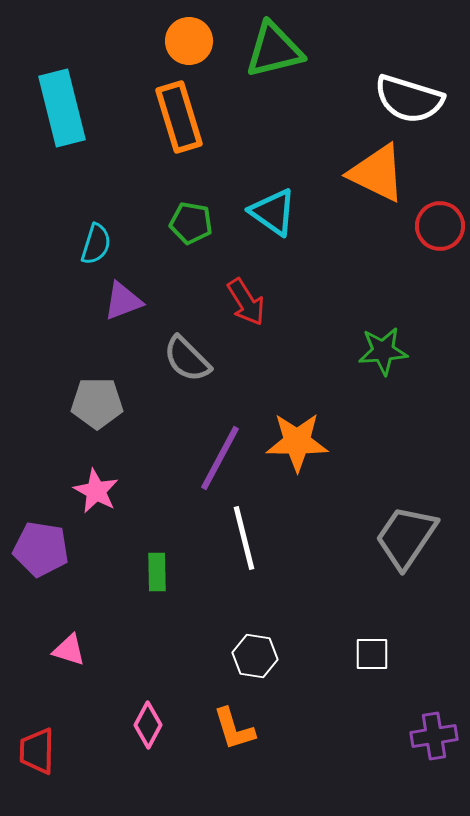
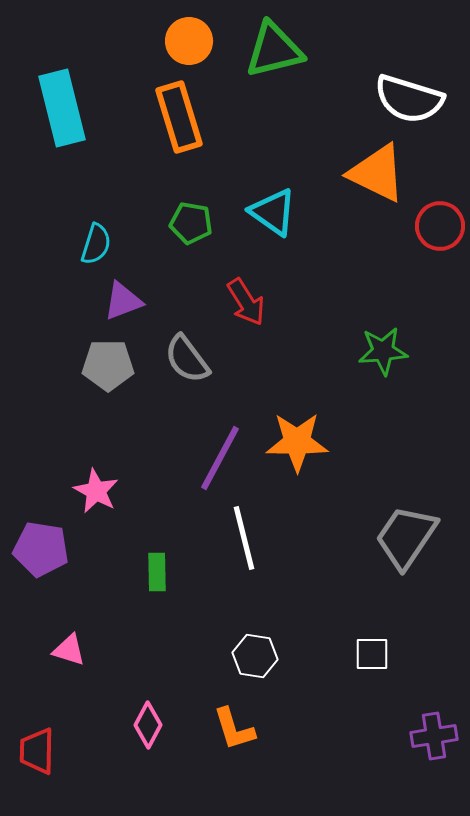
gray semicircle: rotated 8 degrees clockwise
gray pentagon: moved 11 px right, 38 px up
